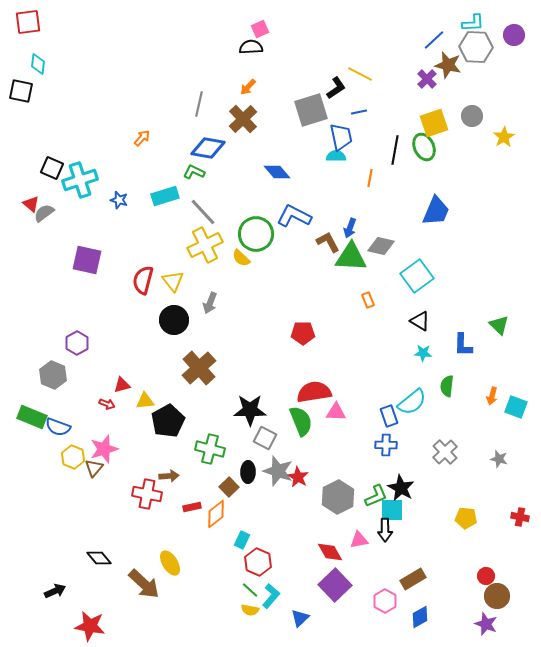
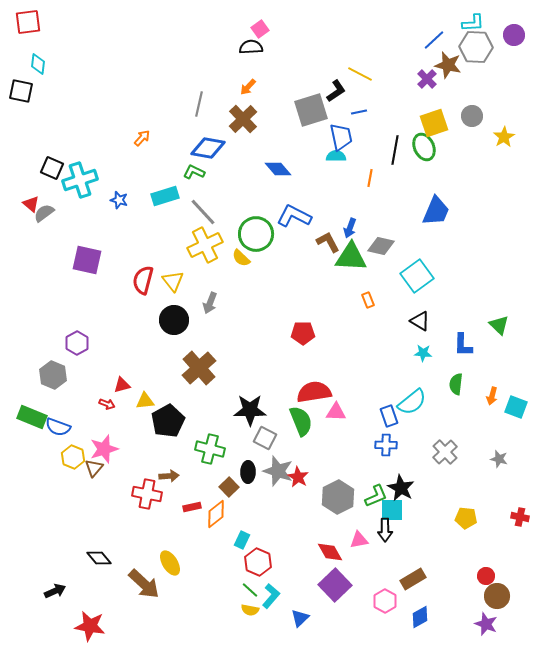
pink square at (260, 29): rotated 12 degrees counterclockwise
black L-shape at (336, 88): moved 3 px down
blue diamond at (277, 172): moved 1 px right, 3 px up
green semicircle at (447, 386): moved 9 px right, 2 px up
